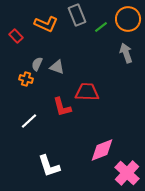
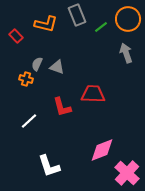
orange L-shape: rotated 10 degrees counterclockwise
red trapezoid: moved 6 px right, 2 px down
